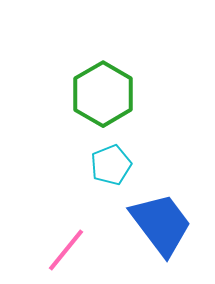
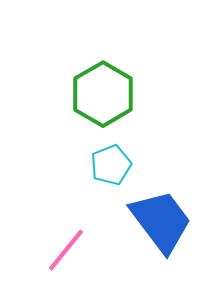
blue trapezoid: moved 3 px up
